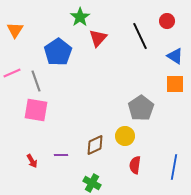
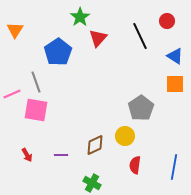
pink line: moved 21 px down
gray line: moved 1 px down
red arrow: moved 5 px left, 6 px up
